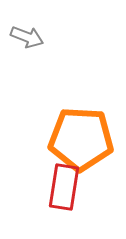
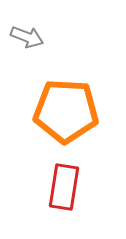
orange pentagon: moved 15 px left, 28 px up
